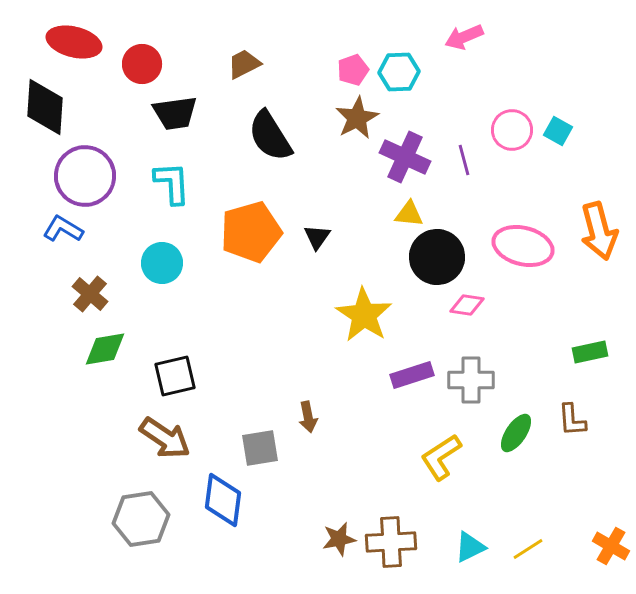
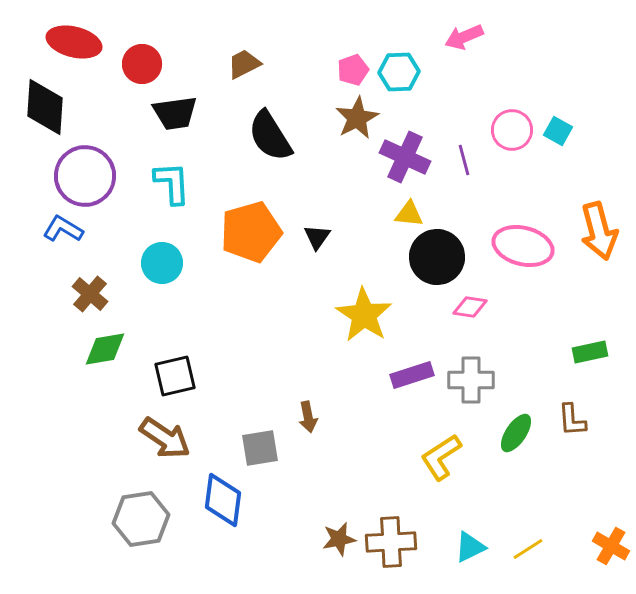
pink diamond at (467, 305): moved 3 px right, 2 px down
